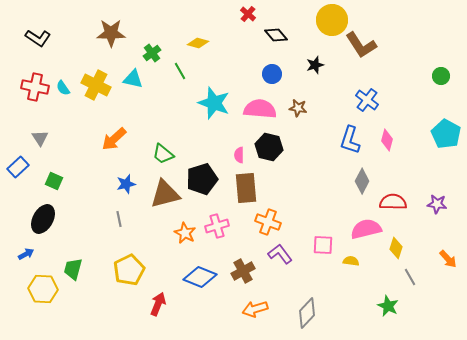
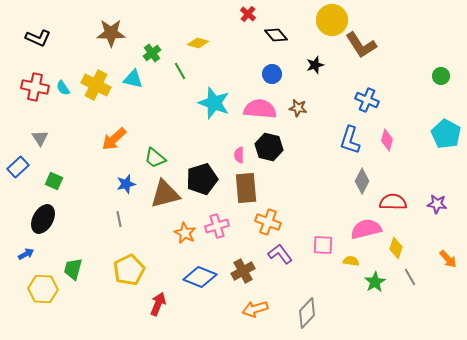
black L-shape at (38, 38): rotated 10 degrees counterclockwise
blue cross at (367, 100): rotated 15 degrees counterclockwise
green trapezoid at (163, 154): moved 8 px left, 4 px down
green star at (388, 306): moved 13 px left, 24 px up; rotated 15 degrees clockwise
